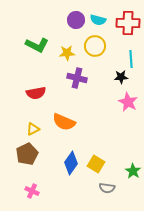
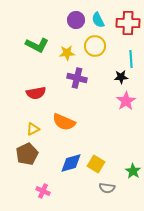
cyan semicircle: rotated 49 degrees clockwise
pink star: moved 2 px left, 1 px up; rotated 12 degrees clockwise
blue diamond: rotated 40 degrees clockwise
pink cross: moved 11 px right
